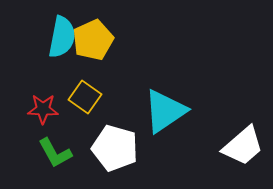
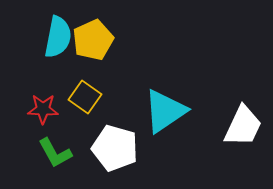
cyan semicircle: moved 4 px left
white trapezoid: moved 20 px up; rotated 24 degrees counterclockwise
